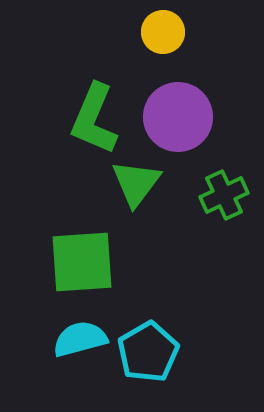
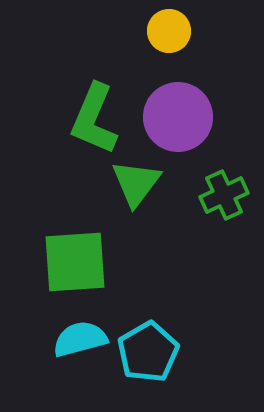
yellow circle: moved 6 px right, 1 px up
green square: moved 7 px left
